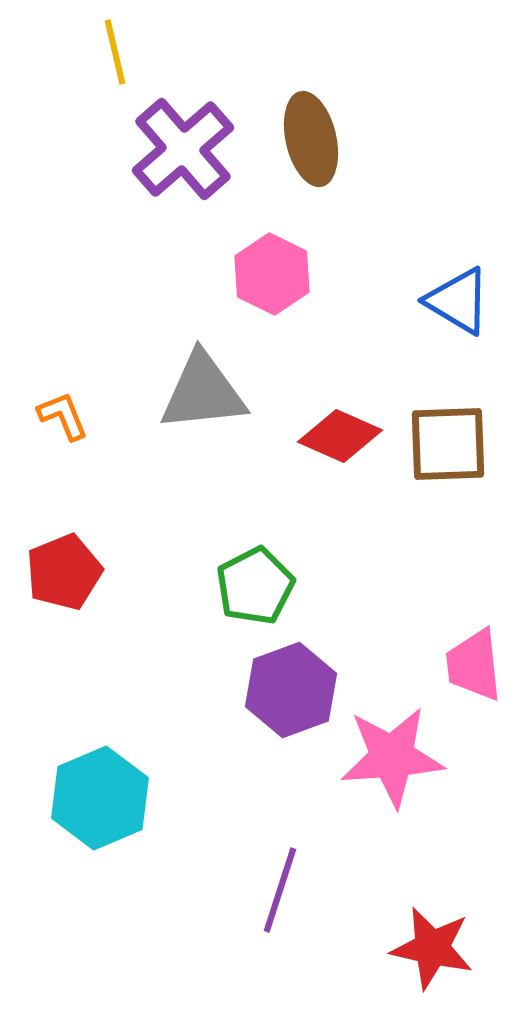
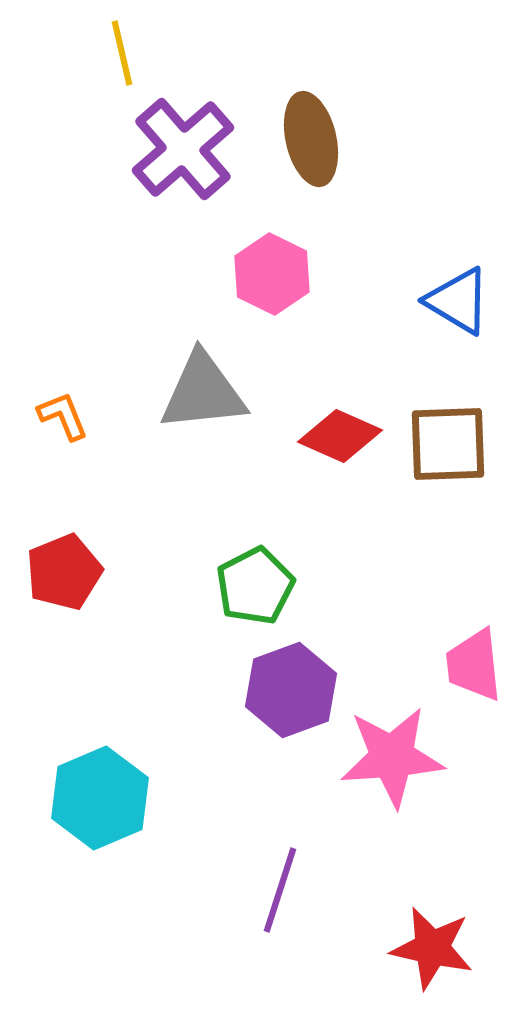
yellow line: moved 7 px right, 1 px down
